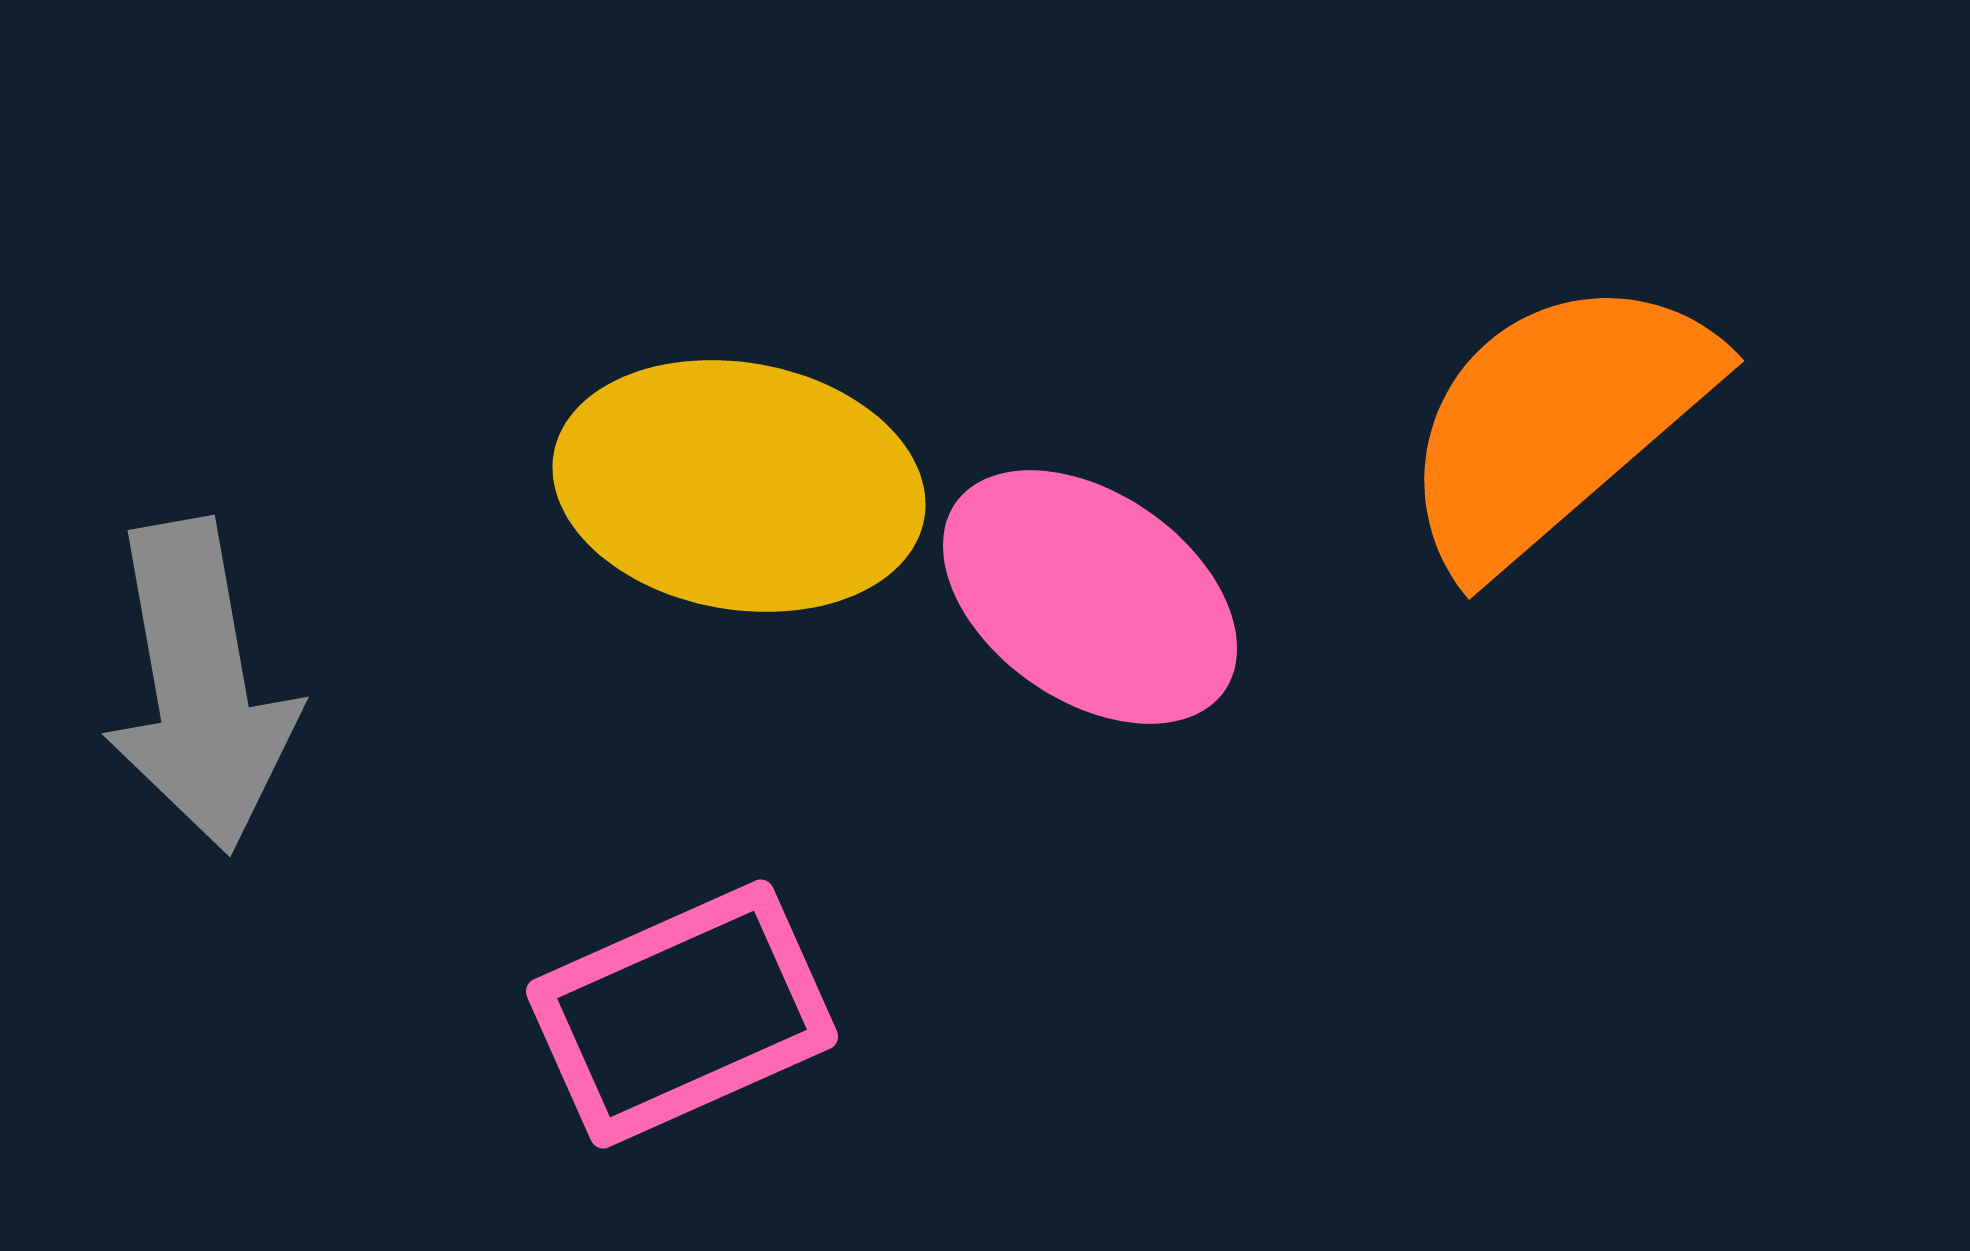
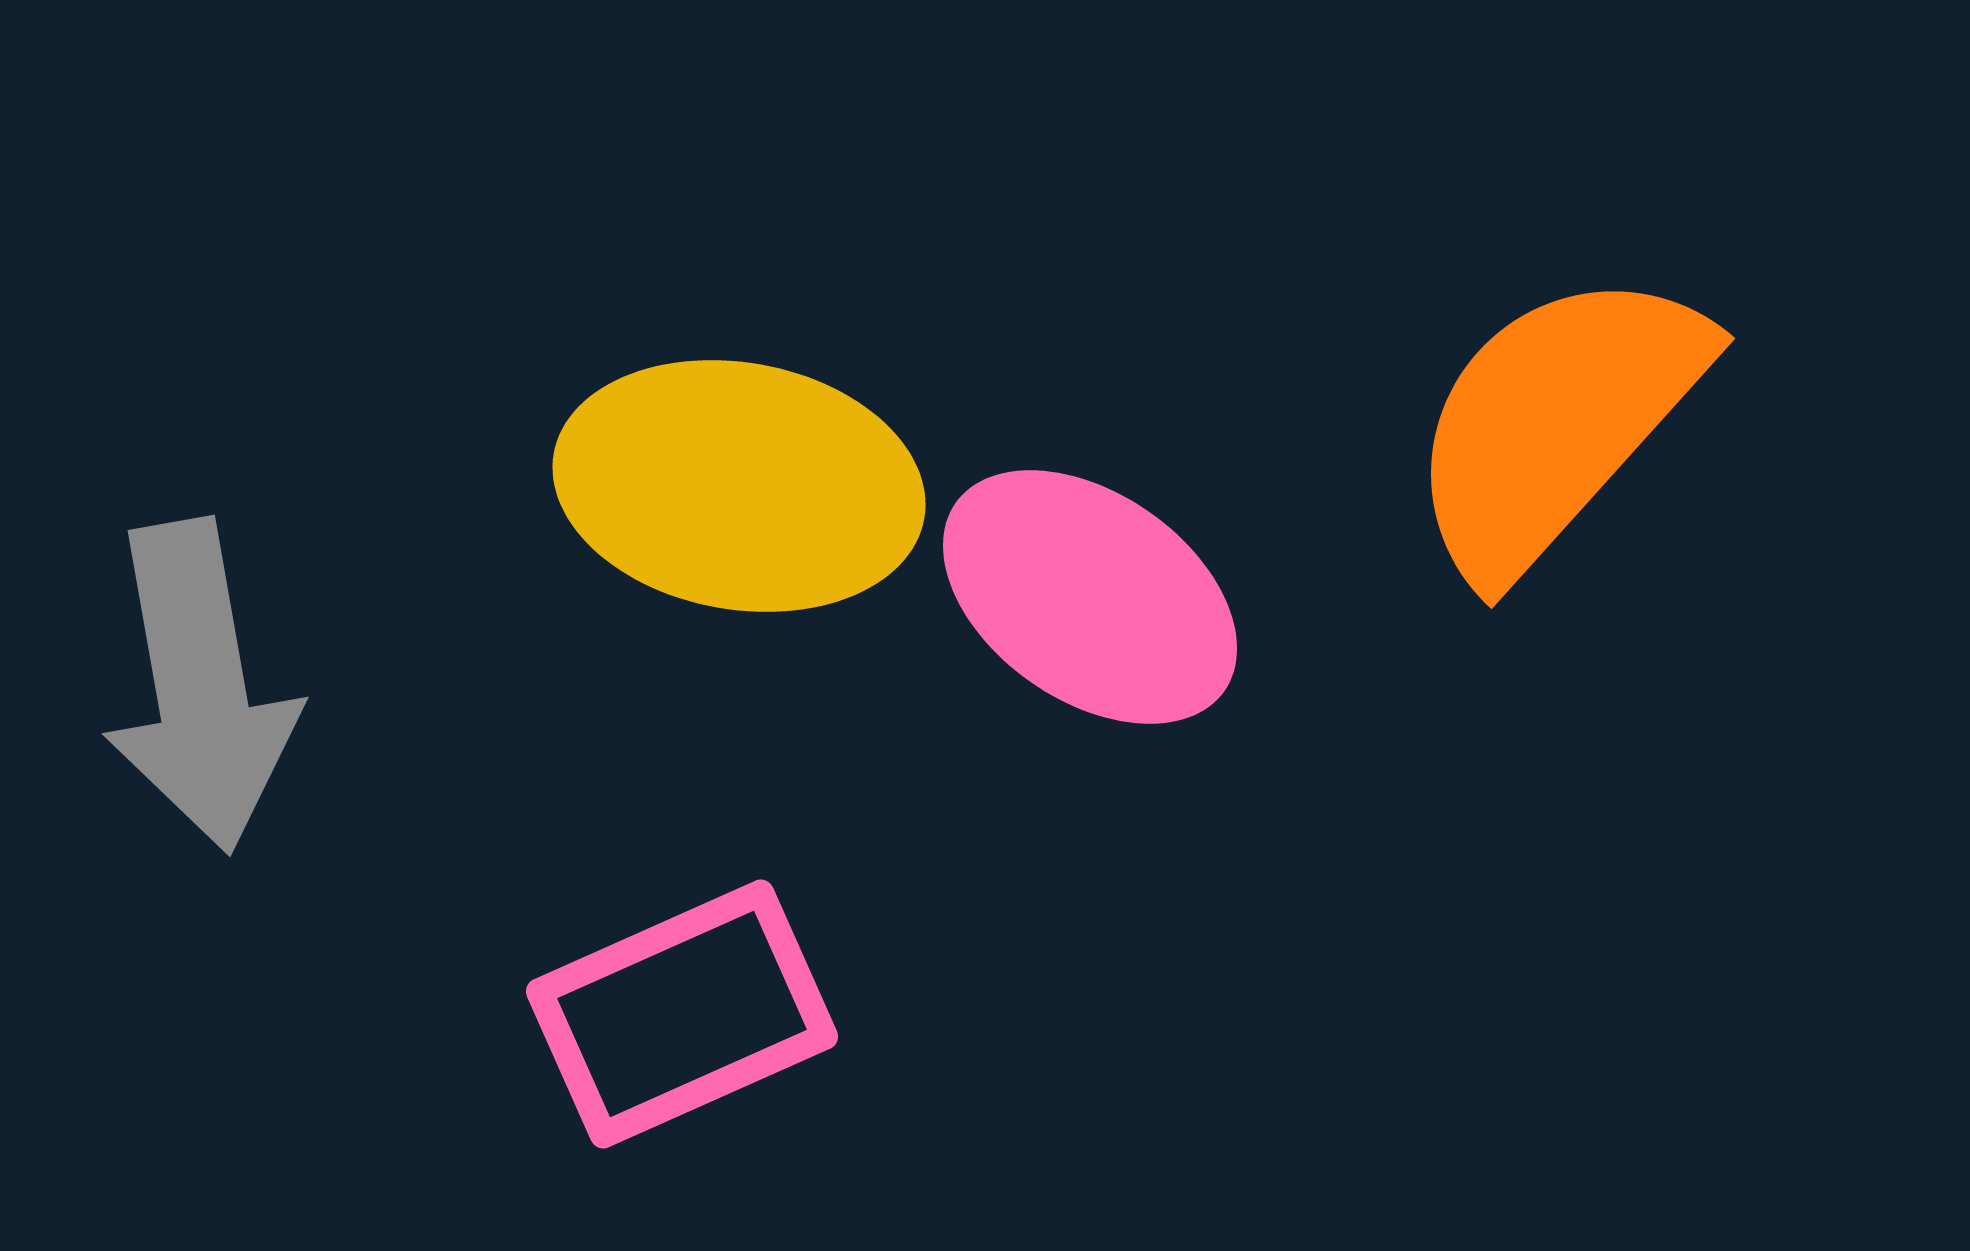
orange semicircle: rotated 7 degrees counterclockwise
